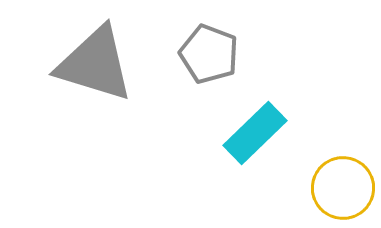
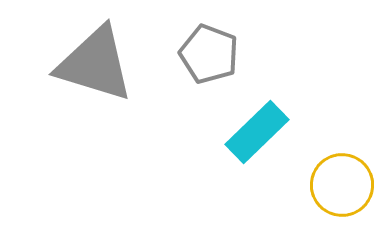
cyan rectangle: moved 2 px right, 1 px up
yellow circle: moved 1 px left, 3 px up
